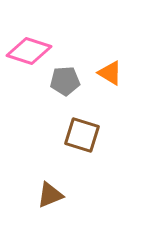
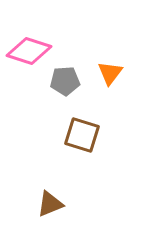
orange triangle: rotated 36 degrees clockwise
brown triangle: moved 9 px down
